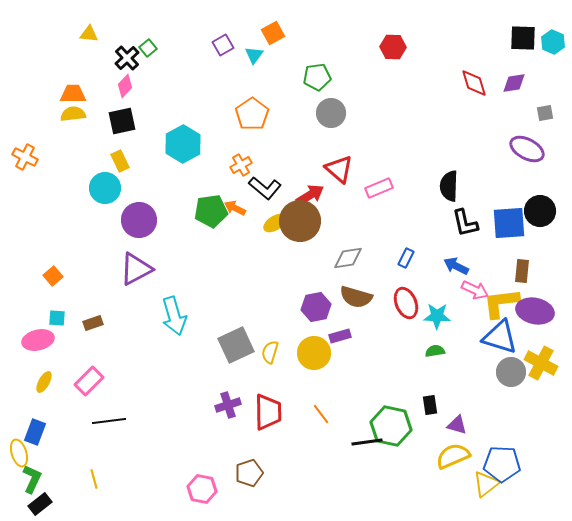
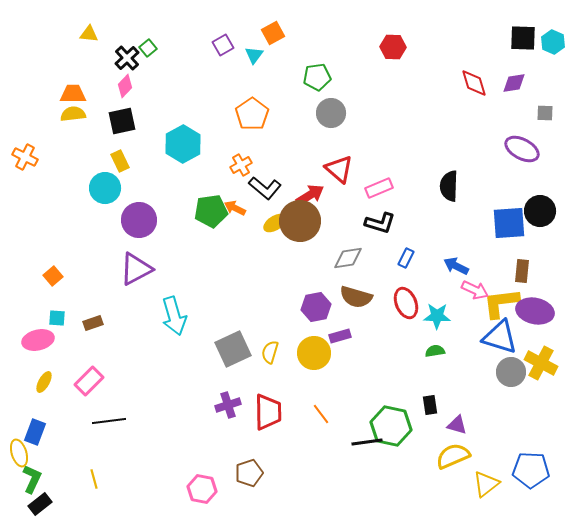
gray square at (545, 113): rotated 12 degrees clockwise
purple ellipse at (527, 149): moved 5 px left
black L-shape at (465, 223): moved 85 px left; rotated 60 degrees counterclockwise
gray square at (236, 345): moved 3 px left, 4 px down
blue pentagon at (502, 464): moved 29 px right, 6 px down
